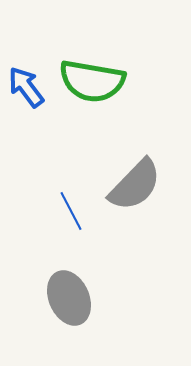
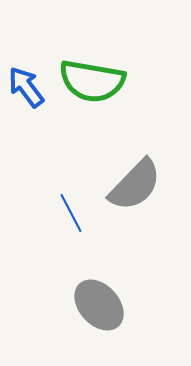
blue line: moved 2 px down
gray ellipse: moved 30 px right, 7 px down; rotated 18 degrees counterclockwise
